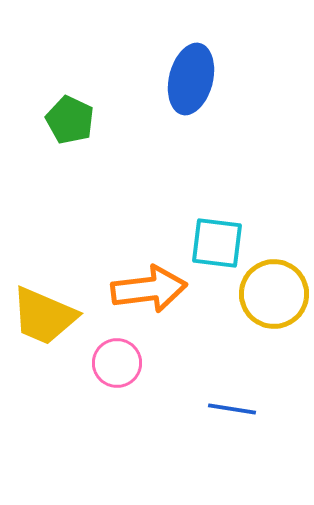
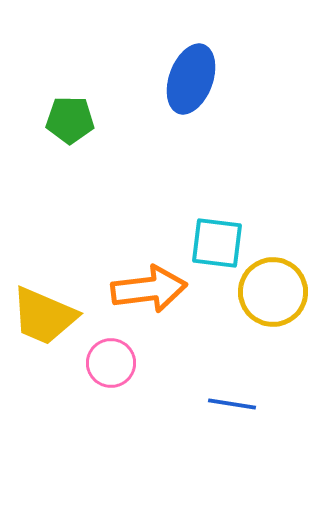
blue ellipse: rotated 6 degrees clockwise
green pentagon: rotated 24 degrees counterclockwise
yellow circle: moved 1 px left, 2 px up
pink circle: moved 6 px left
blue line: moved 5 px up
